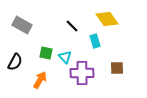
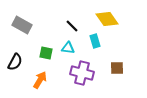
cyan triangle: moved 3 px right, 9 px up; rotated 40 degrees counterclockwise
purple cross: rotated 15 degrees clockwise
